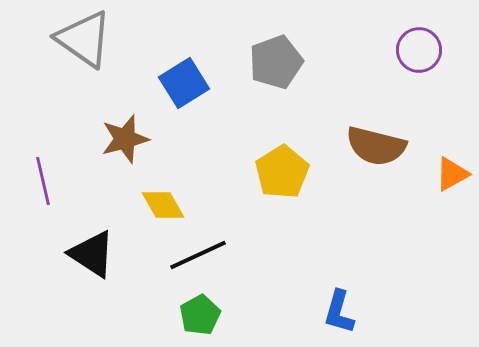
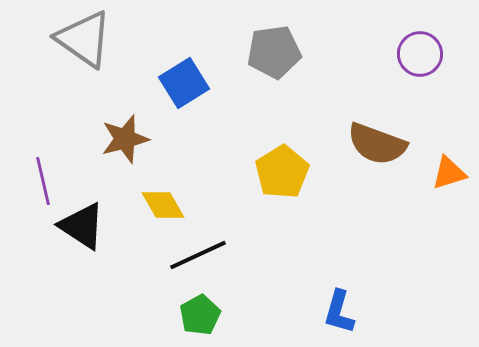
purple circle: moved 1 px right, 4 px down
gray pentagon: moved 2 px left, 10 px up; rotated 12 degrees clockwise
brown semicircle: moved 1 px right, 2 px up; rotated 6 degrees clockwise
orange triangle: moved 3 px left, 1 px up; rotated 12 degrees clockwise
black triangle: moved 10 px left, 28 px up
